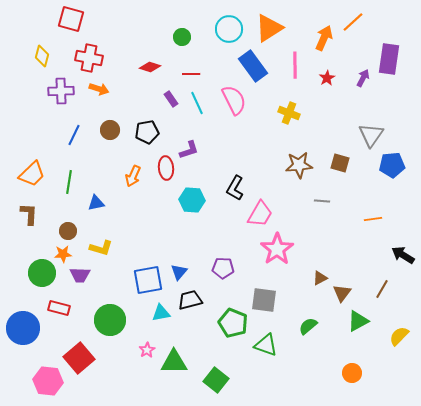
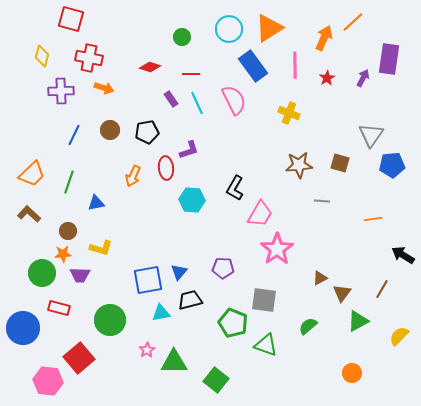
orange arrow at (99, 89): moved 5 px right, 1 px up
green line at (69, 182): rotated 10 degrees clockwise
brown L-shape at (29, 214): rotated 50 degrees counterclockwise
